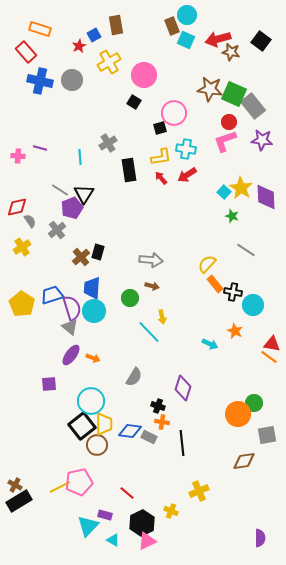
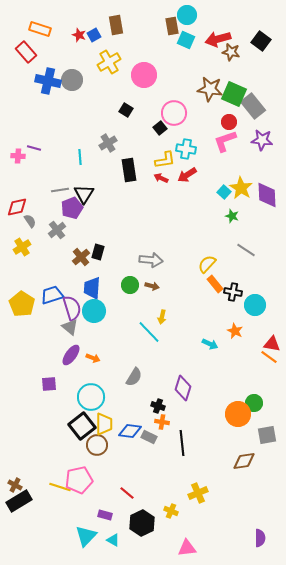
brown rectangle at (172, 26): rotated 12 degrees clockwise
red star at (79, 46): moved 11 px up; rotated 24 degrees counterclockwise
blue cross at (40, 81): moved 8 px right
black square at (134, 102): moved 8 px left, 8 px down
black square at (160, 128): rotated 24 degrees counterclockwise
purple line at (40, 148): moved 6 px left
yellow L-shape at (161, 157): moved 4 px right, 3 px down
red arrow at (161, 178): rotated 24 degrees counterclockwise
gray line at (60, 190): rotated 42 degrees counterclockwise
purple diamond at (266, 197): moved 1 px right, 2 px up
green circle at (130, 298): moved 13 px up
cyan circle at (253, 305): moved 2 px right
yellow arrow at (162, 317): rotated 24 degrees clockwise
cyan circle at (91, 401): moved 4 px up
pink pentagon at (79, 482): moved 2 px up
yellow line at (60, 487): rotated 45 degrees clockwise
yellow cross at (199, 491): moved 1 px left, 2 px down
cyan triangle at (88, 526): moved 2 px left, 10 px down
pink triangle at (147, 541): moved 40 px right, 7 px down; rotated 18 degrees clockwise
